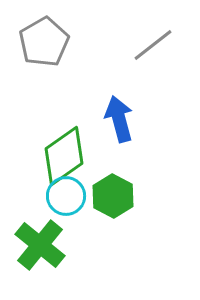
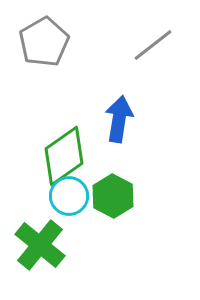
blue arrow: rotated 24 degrees clockwise
cyan circle: moved 3 px right
